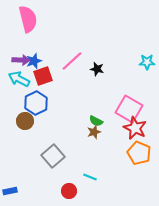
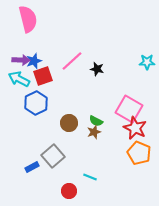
brown circle: moved 44 px right, 2 px down
blue rectangle: moved 22 px right, 24 px up; rotated 16 degrees counterclockwise
